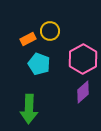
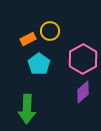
cyan pentagon: rotated 15 degrees clockwise
green arrow: moved 2 px left
